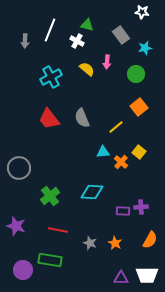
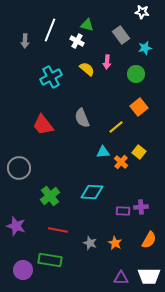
red trapezoid: moved 6 px left, 6 px down
orange semicircle: moved 1 px left
white trapezoid: moved 2 px right, 1 px down
